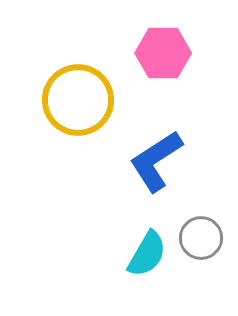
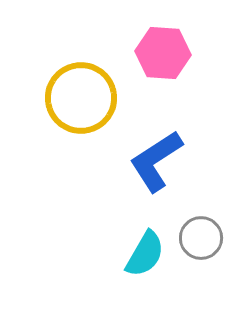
pink hexagon: rotated 4 degrees clockwise
yellow circle: moved 3 px right, 2 px up
cyan semicircle: moved 2 px left
